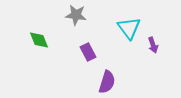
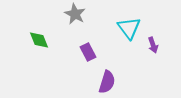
gray star: moved 1 px left, 1 px up; rotated 20 degrees clockwise
